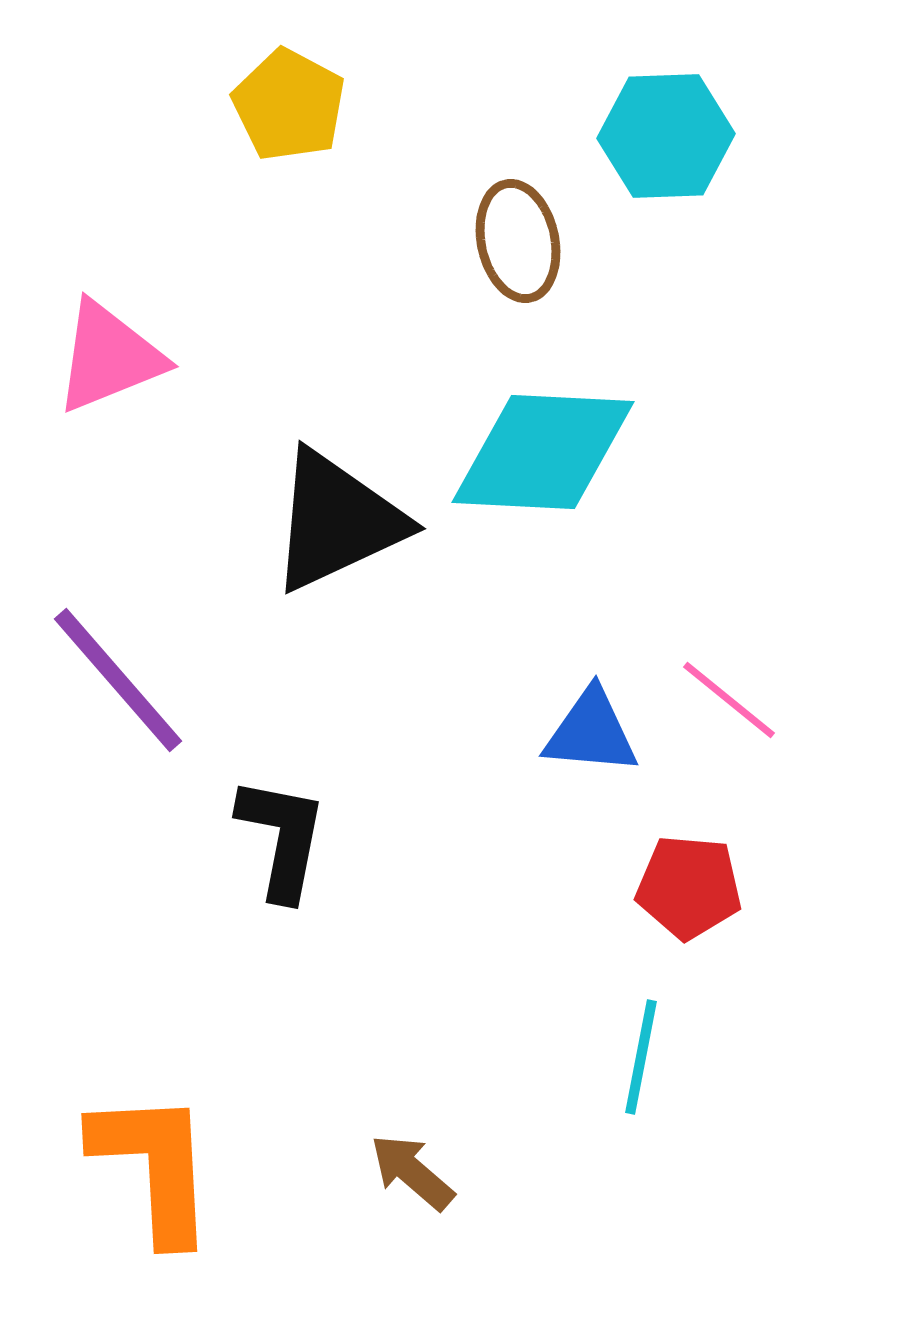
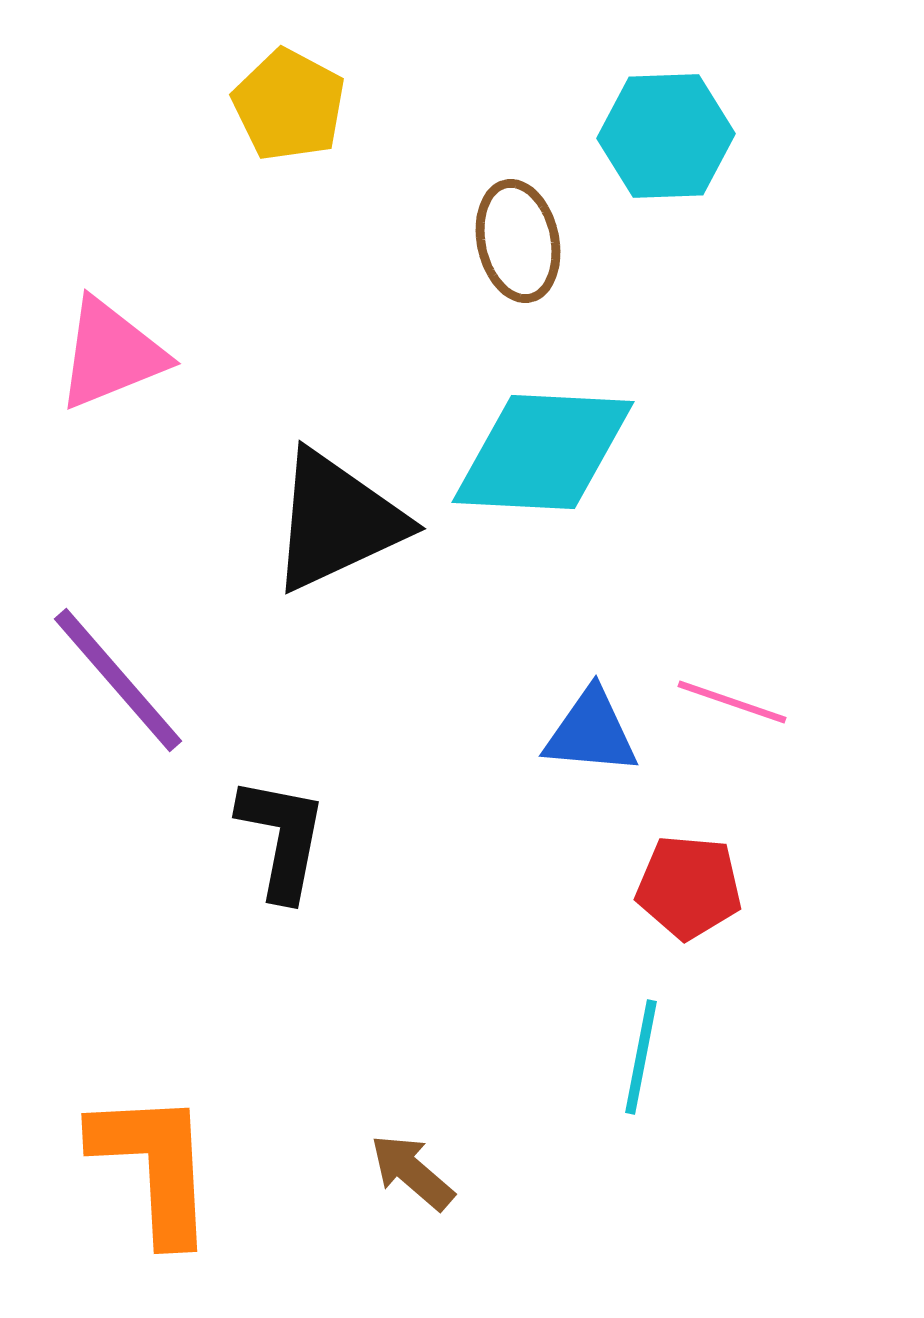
pink triangle: moved 2 px right, 3 px up
pink line: moved 3 px right, 2 px down; rotated 20 degrees counterclockwise
